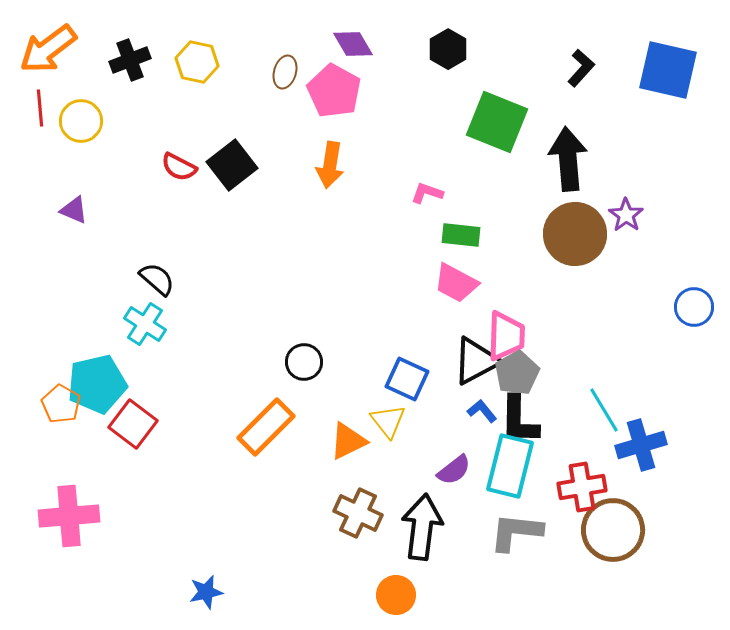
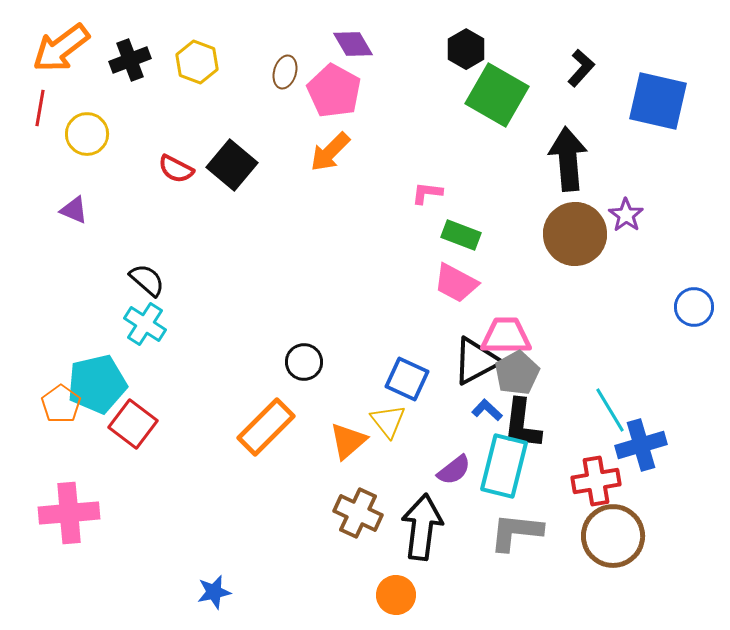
orange arrow at (48, 49): moved 13 px right, 1 px up
black hexagon at (448, 49): moved 18 px right
yellow hexagon at (197, 62): rotated 9 degrees clockwise
blue square at (668, 70): moved 10 px left, 31 px down
red line at (40, 108): rotated 15 degrees clockwise
yellow circle at (81, 121): moved 6 px right, 13 px down
green square at (497, 122): moved 27 px up; rotated 8 degrees clockwise
black square at (232, 165): rotated 12 degrees counterclockwise
orange arrow at (330, 165): moved 13 px up; rotated 36 degrees clockwise
red semicircle at (179, 167): moved 3 px left, 2 px down
pink L-shape at (427, 193): rotated 12 degrees counterclockwise
green rectangle at (461, 235): rotated 15 degrees clockwise
black semicircle at (157, 279): moved 10 px left, 1 px down
pink trapezoid at (506, 336): rotated 92 degrees counterclockwise
orange pentagon at (61, 404): rotated 6 degrees clockwise
cyan line at (604, 410): moved 6 px right
blue L-shape at (482, 411): moved 5 px right, 1 px up; rotated 8 degrees counterclockwise
black L-shape at (519, 420): moved 3 px right, 4 px down; rotated 6 degrees clockwise
orange triangle at (348, 441): rotated 15 degrees counterclockwise
cyan rectangle at (510, 466): moved 6 px left
red cross at (582, 487): moved 14 px right, 6 px up
pink cross at (69, 516): moved 3 px up
brown circle at (613, 530): moved 6 px down
blue star at (206, 592): moved 8 px right
